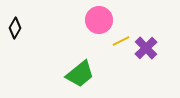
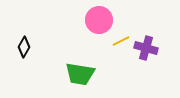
black diamond: moved 9 px right, 19 px down
purple cross: rotated 30 degrees counterclockwise
green trapezoid: rotated 48 degrees clockwise
